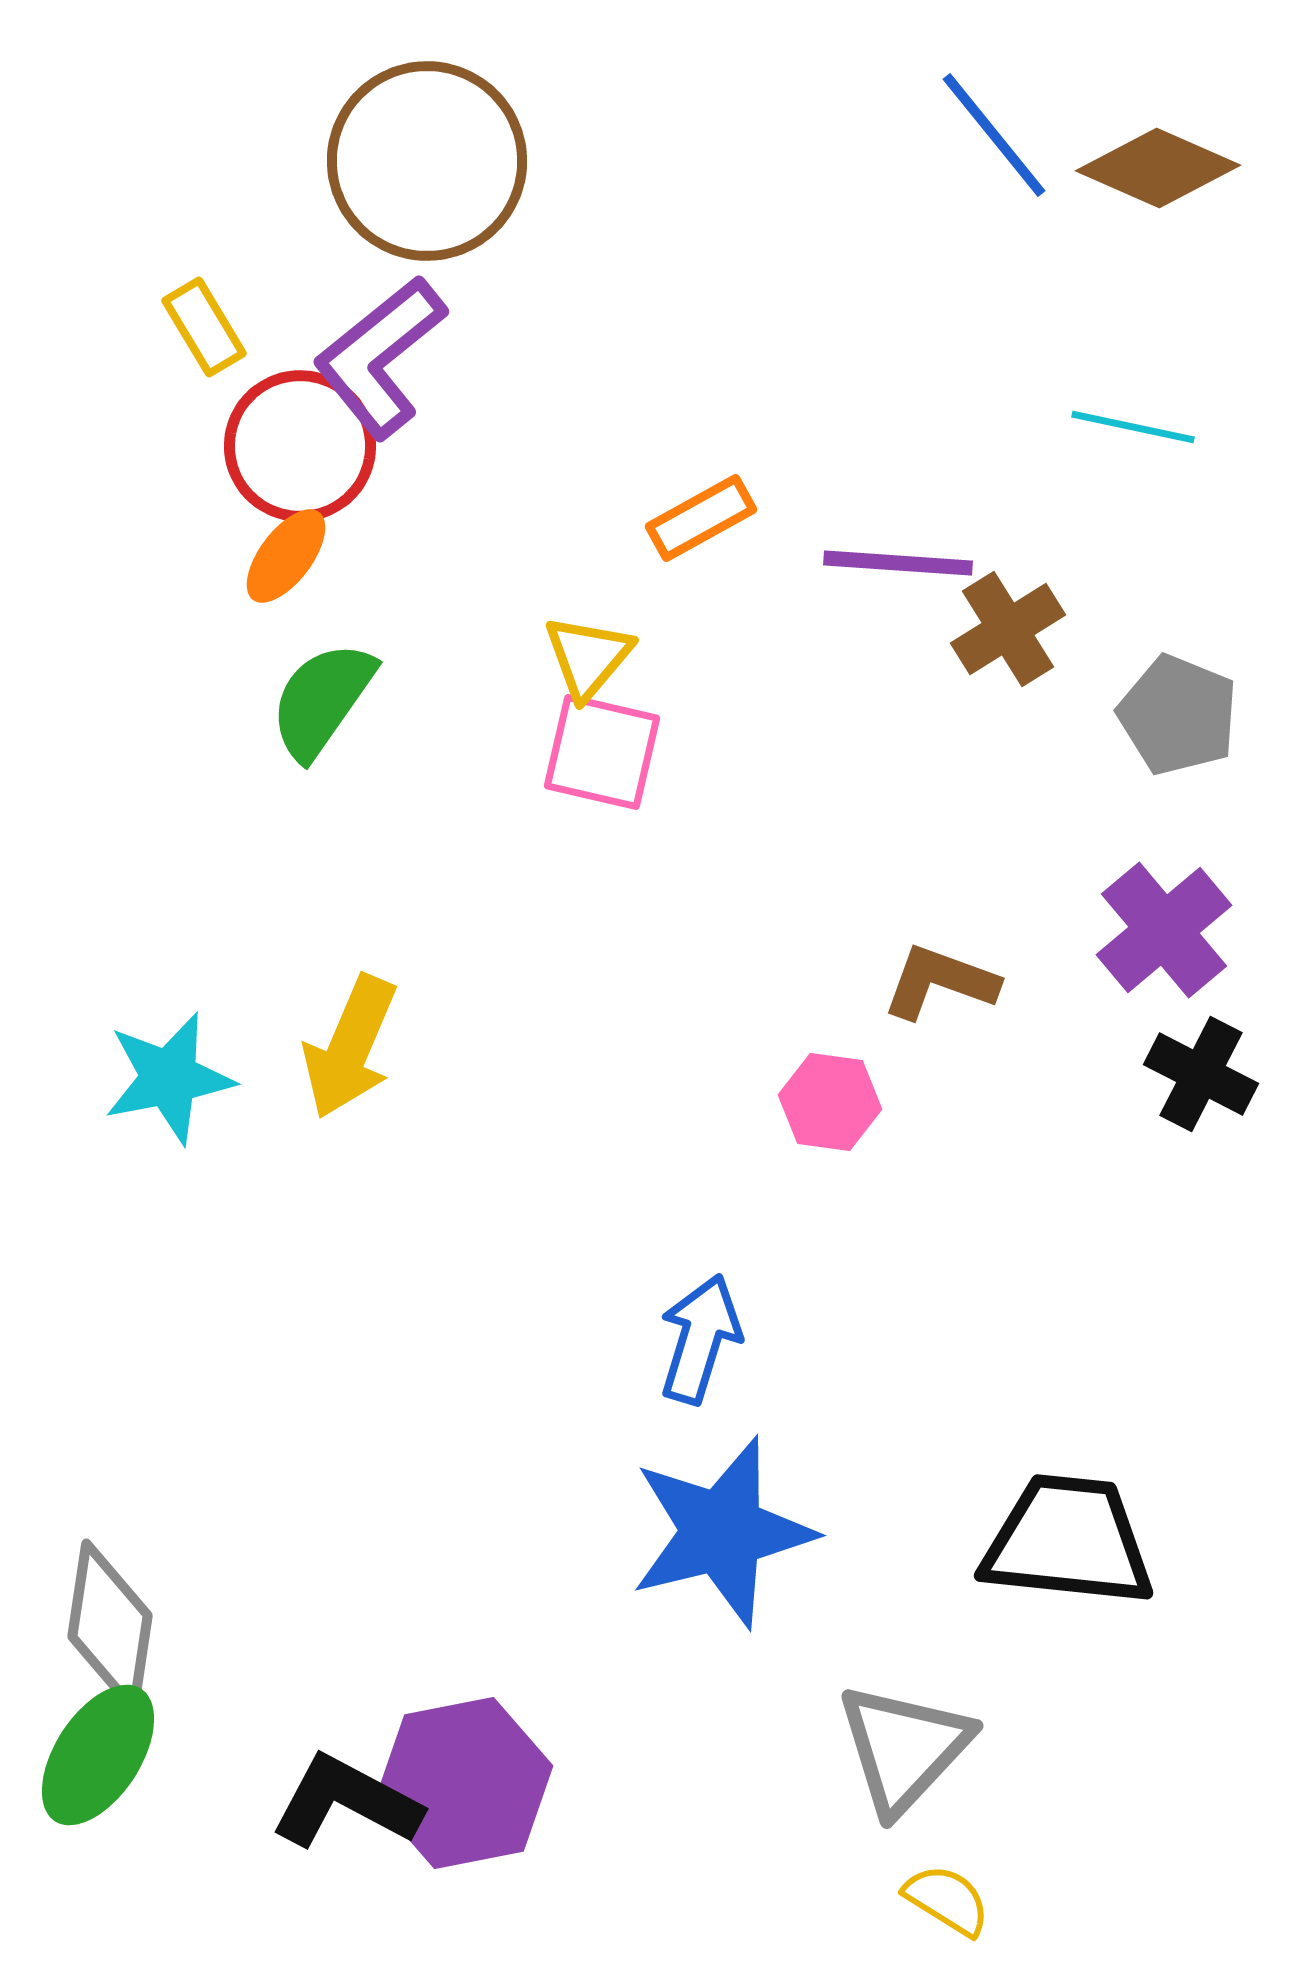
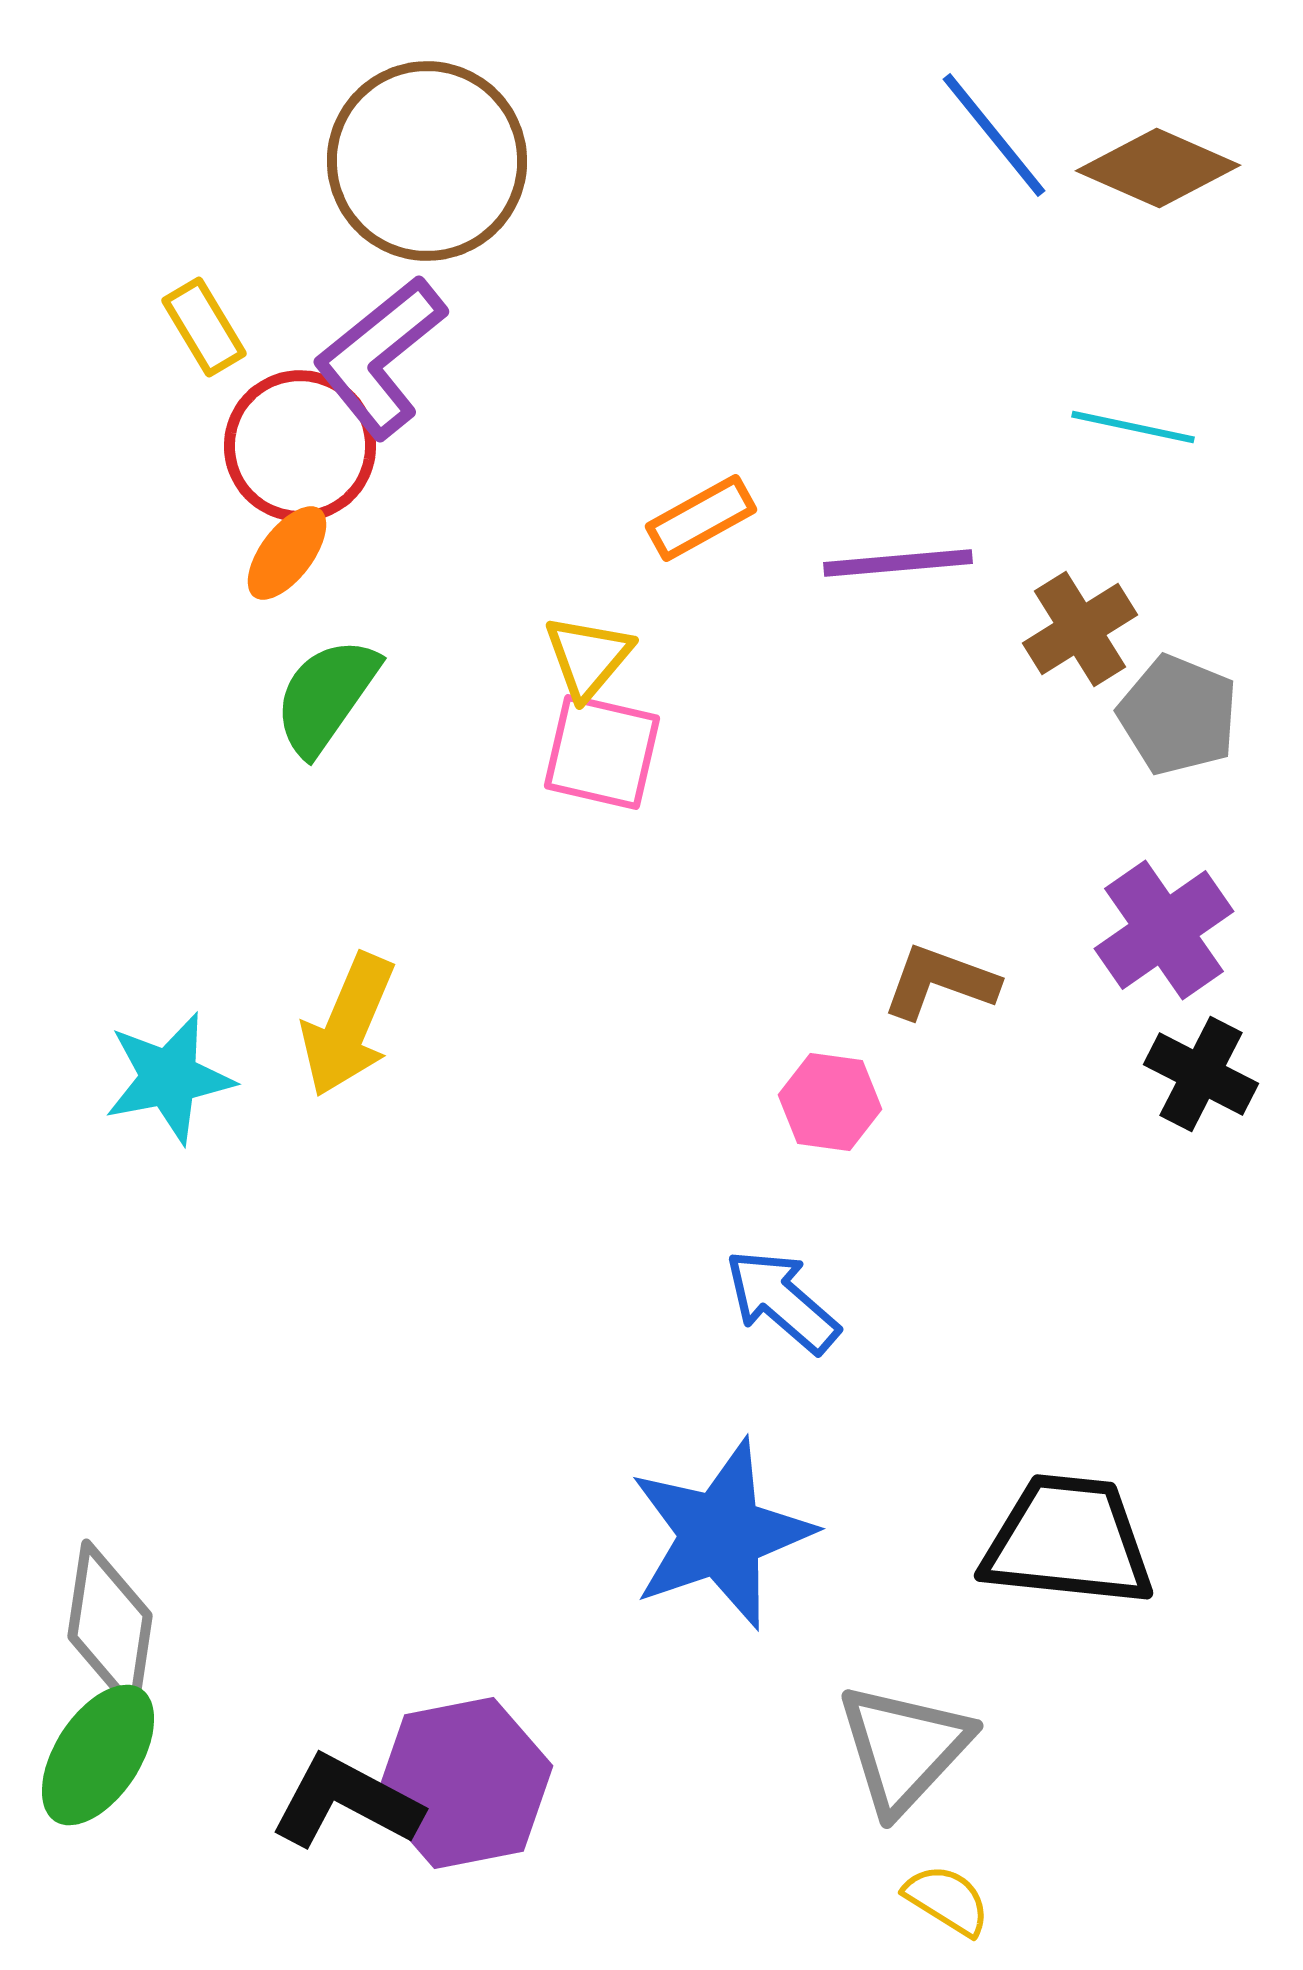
orange ellipse: moved 1 px right, 3 px up
purple line: rotated 9 degrees counterclockwise
brown cross: moved 72 px right
green semicircle: moved 4 px right, 4 px up
purple cross: rotated 5 degrees clockwise
yellow arrow: moved 2 px left, 22 px up
blue arrow: moved 82 px right, 38 px up; rotated 66 degrees counterclockwise
blue star: moved 1 px left, 2 px down; rotated 5 degrees counterclockwise
